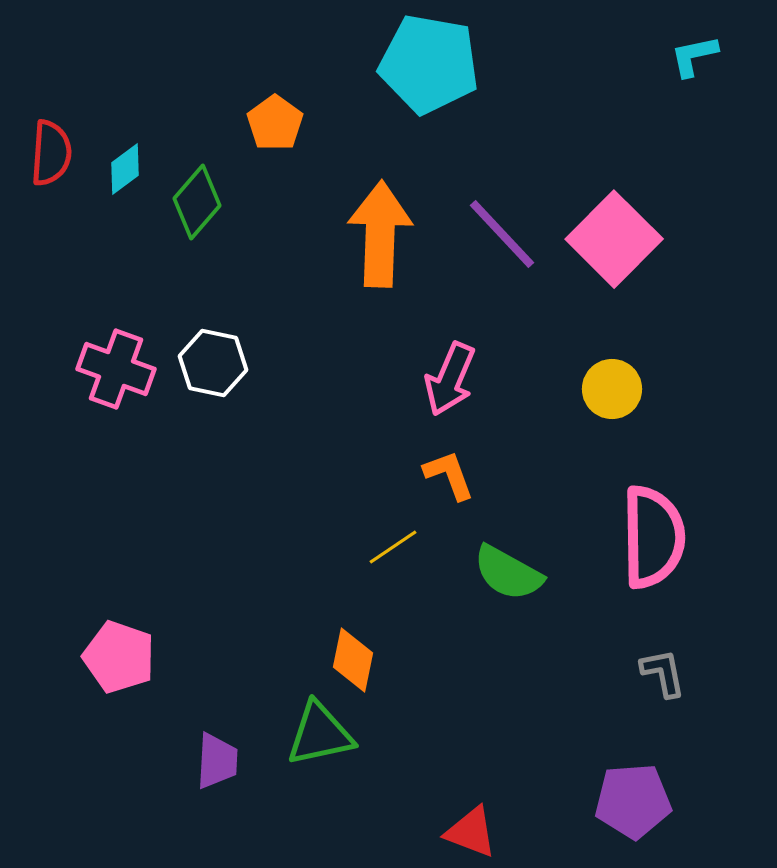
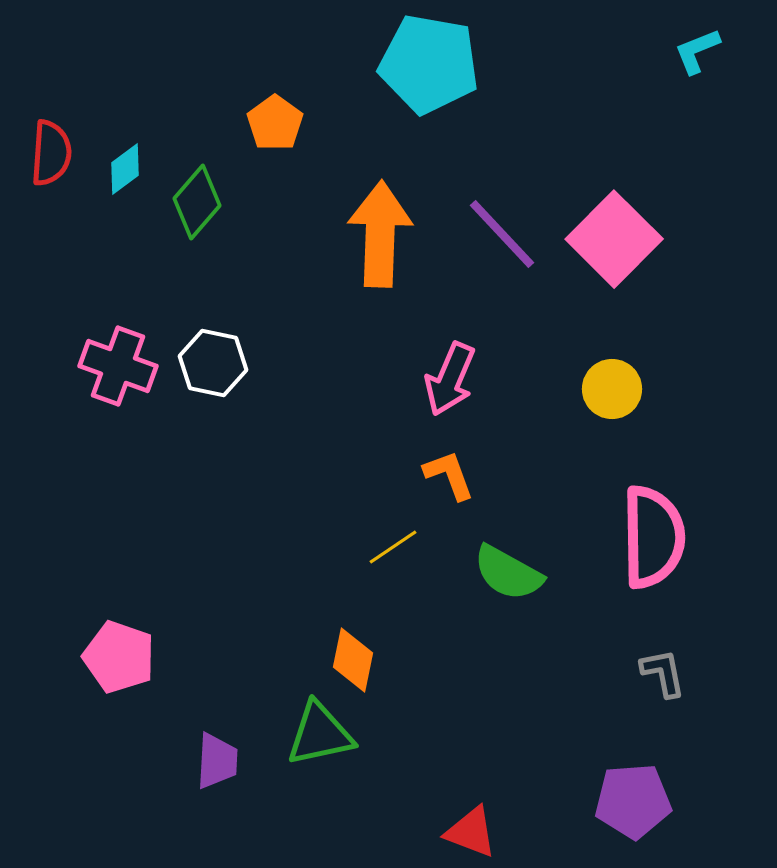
cyan L-shape: moved 3 px right, 5 px up; rotated 10 degrees counterclockwise
pink cross: moved 2 px right, 3 px up
